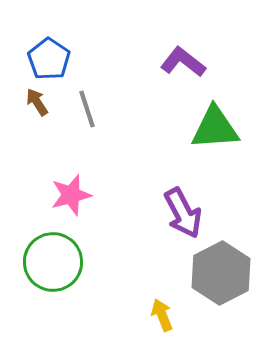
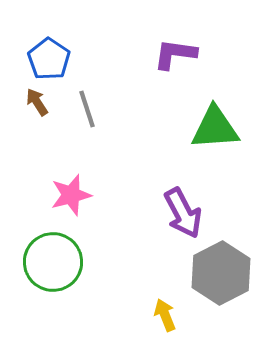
purple L-shape: moved 8 px left, 8 px up; rotated 30 degrees counterclockwise
yellow arrow: moved 3 px right
